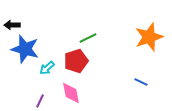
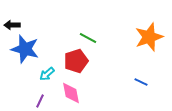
green line: rotated 54 degrees clockwise
cyan arrow: moved 6 px down
